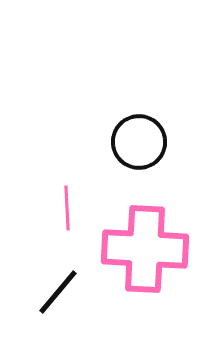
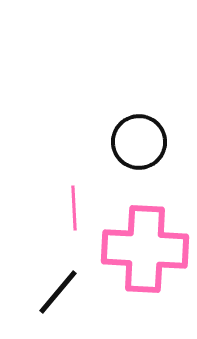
pink line: moved 7 px right
